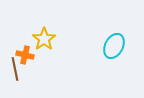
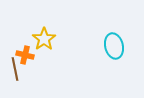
cyan ellipse: rotated 40 degrees counterclockwise
